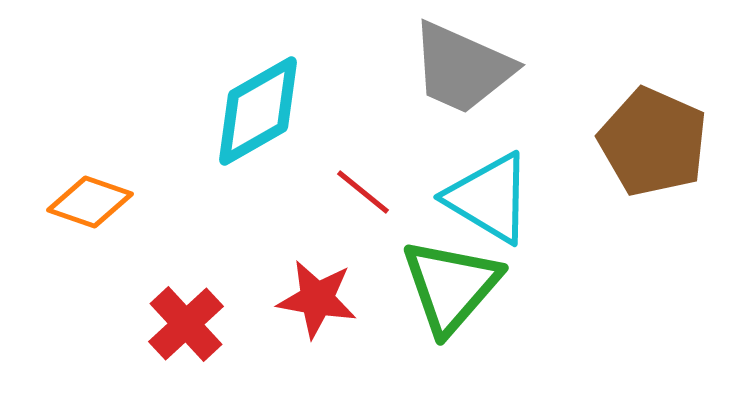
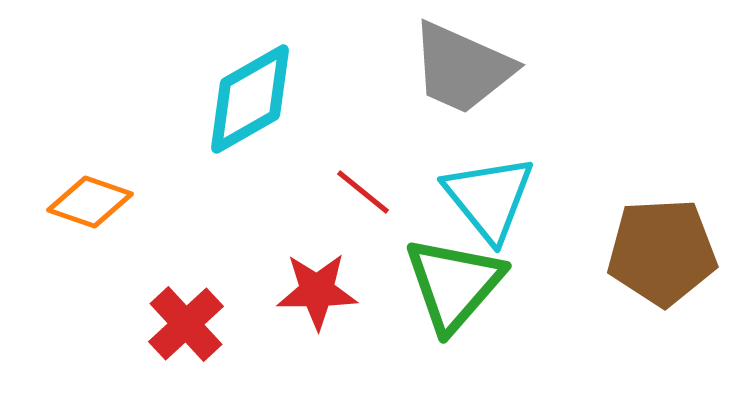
cyan diamond: moved 8 px left, 12 px up
brown pentagon: moved 9 px right, 110 px down; rotated 27 degrees counterclockwise
cyan triangle: rotated 20 degrees clockwise
green triangle: moved 3 px right, 2 px up
red star: moved 8 px up; rotated 10 degrees counterclockwise
